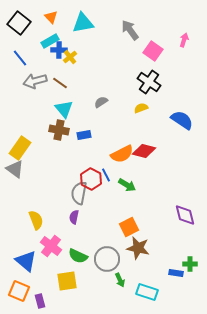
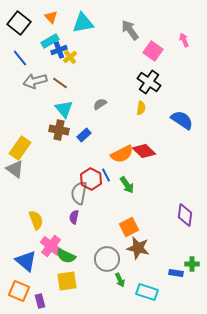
pink arrow at (184, 40): rotated 40 degrees counterclockwise
blue cross at (59, 50): rotated 21 degrees counterclockwise
gray semicircle at (101, 102): moved 1 px left, 2 px down
yellow semicircle at (141, 108): rotated 120 degrees clockwise
blue rectangle at (84, 135): rotated 32 degrees counterclockwise
red diamond at (144, 151): rotated 30 degrees clockwise
green arrow at (127, 185): rotated 24 degrees clockwise
purple diamond at (185, 215): rotated 20 degrees clockwise
green semicircle at (78, 256): moved 12 px left
green cross at (190, 264): moved 2 px right
